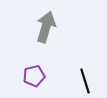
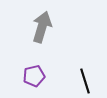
gray arrow: moved 4 px left
